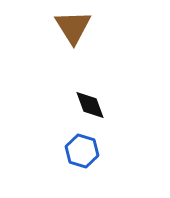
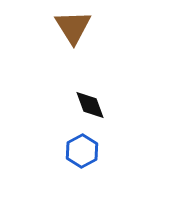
blue hexagon: rotated 16 degrees clockwise
